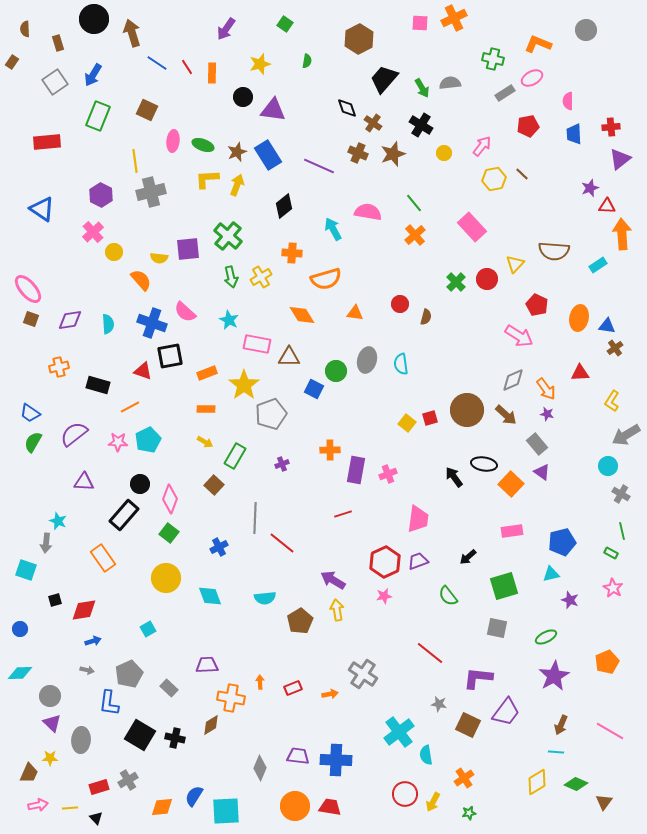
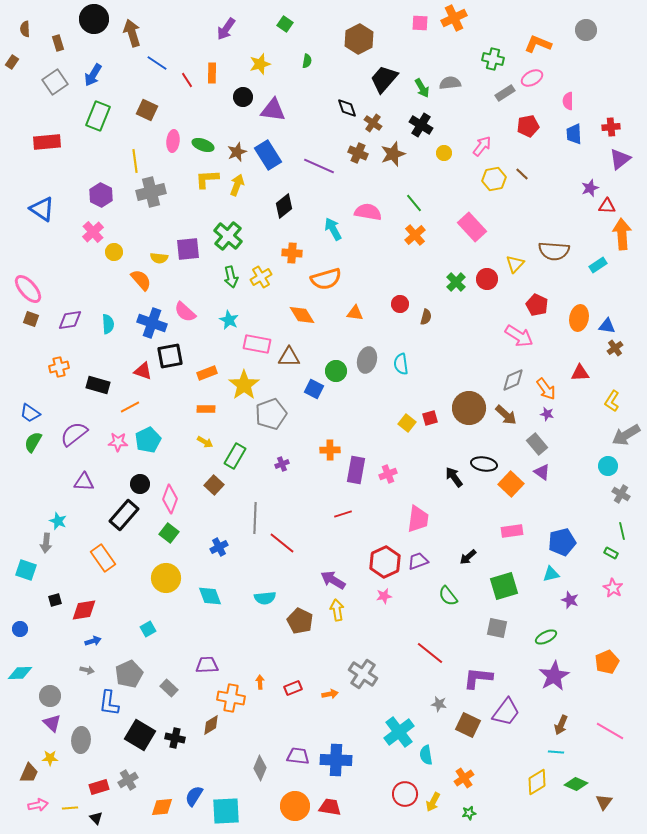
red line at (187, 67): moved 13 px down
brown circle at (467, 410): moved 2 px right, 2 px up
brown pentagon at (300, 621): rotated 15 degrees counterclockwise
